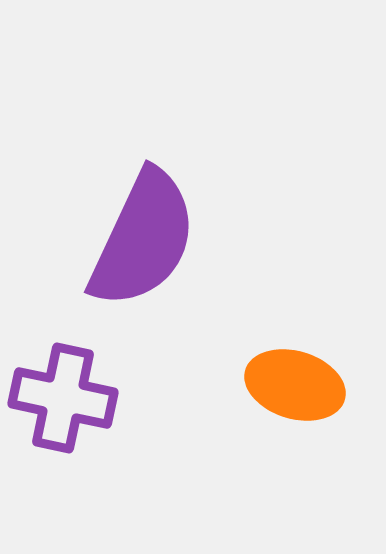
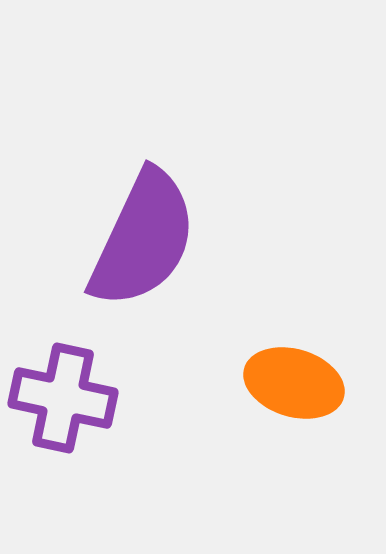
orange ellipse: moved 1 px left, 2 px up
